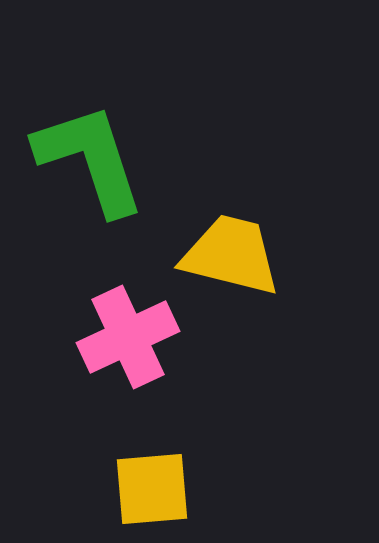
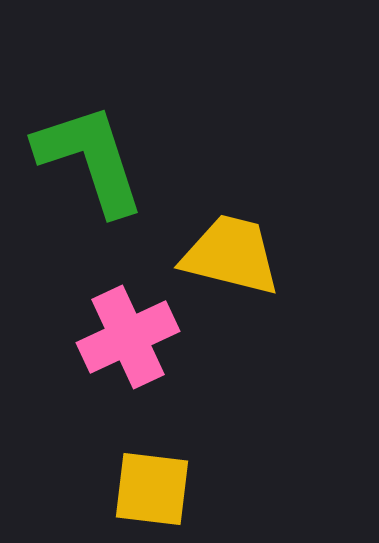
yellow square: rotated 12 degrees clockwise
